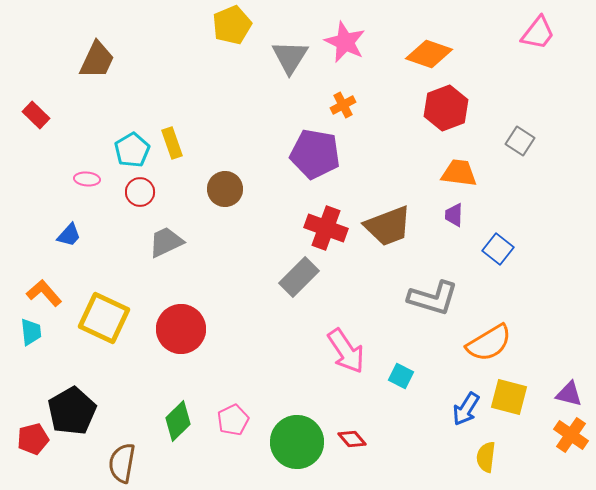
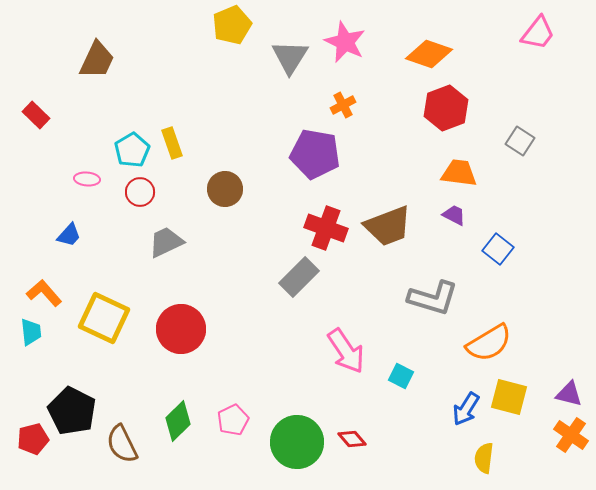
purple trapezoid at (454, 215): rotated 115 degrees clockwise
black pentagon at (72, 411): rotated 15 degrees counterclockwise
yellow semicircle at (486, 457): moved 2 px left, 1 px down
brown semicircle at (122, 463): moved 19 px up; rotated 36 degrees counterclockwise
